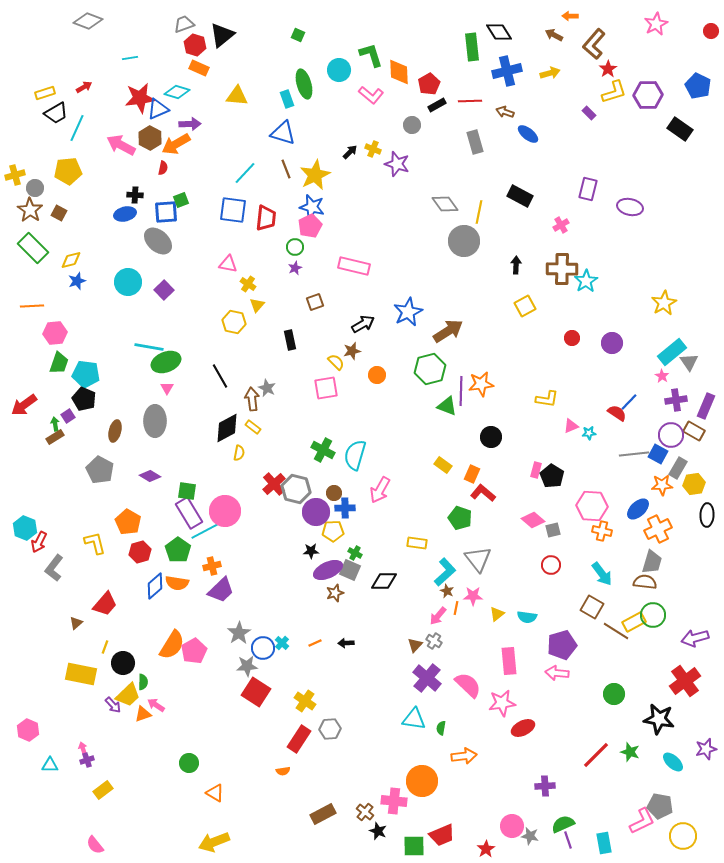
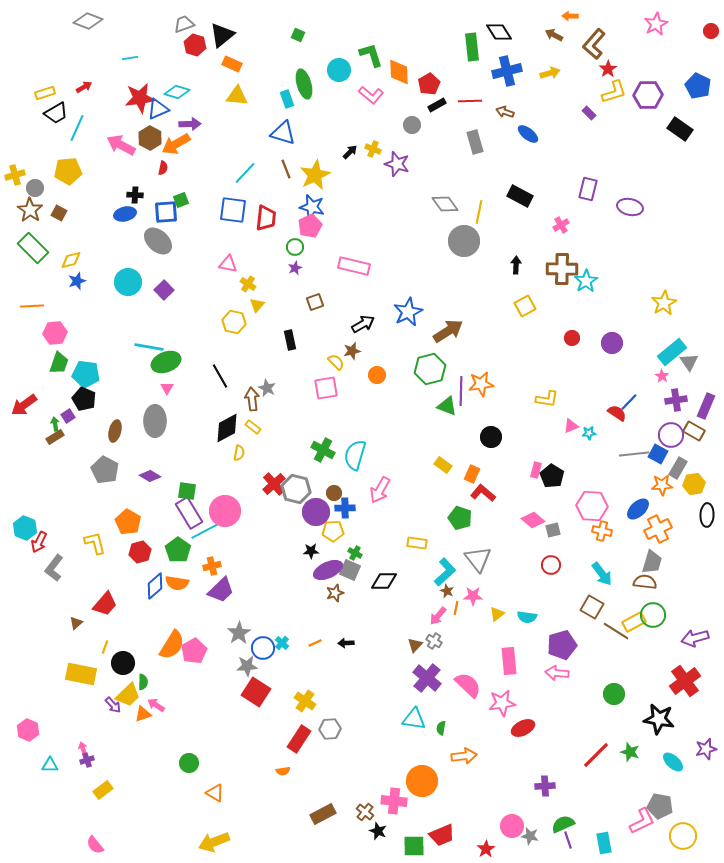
orange rectangle at (199, 68): moved 33 px right, 4 px up
gray pentagon at (100, 470): moved 5 px right
